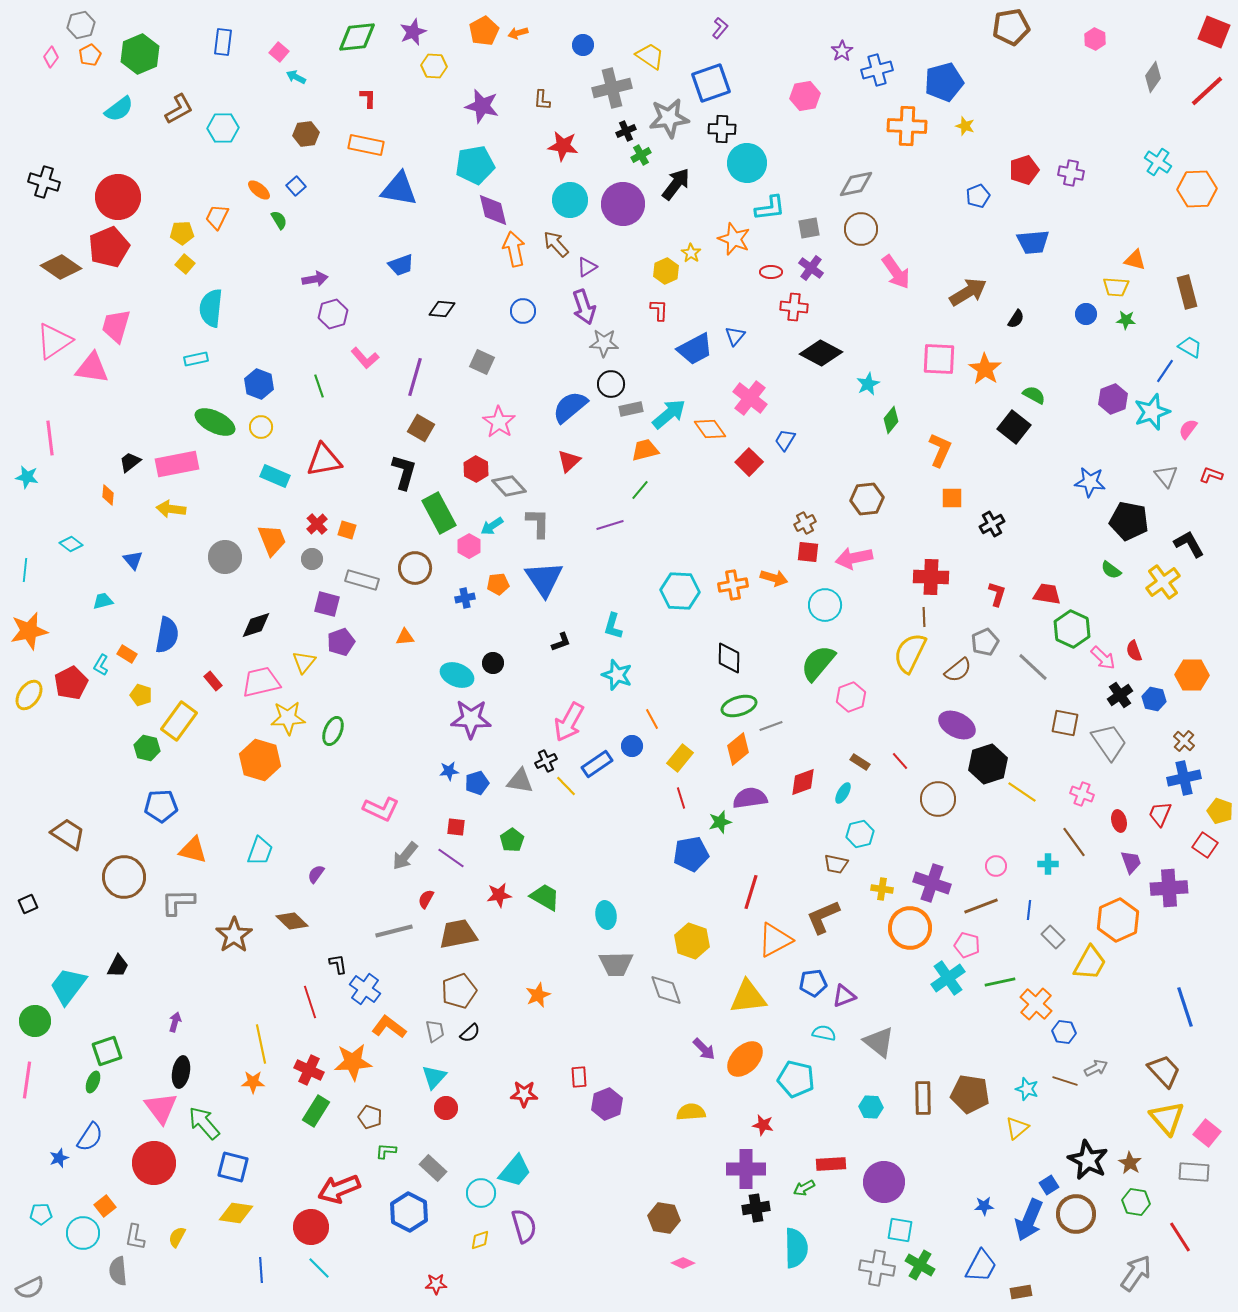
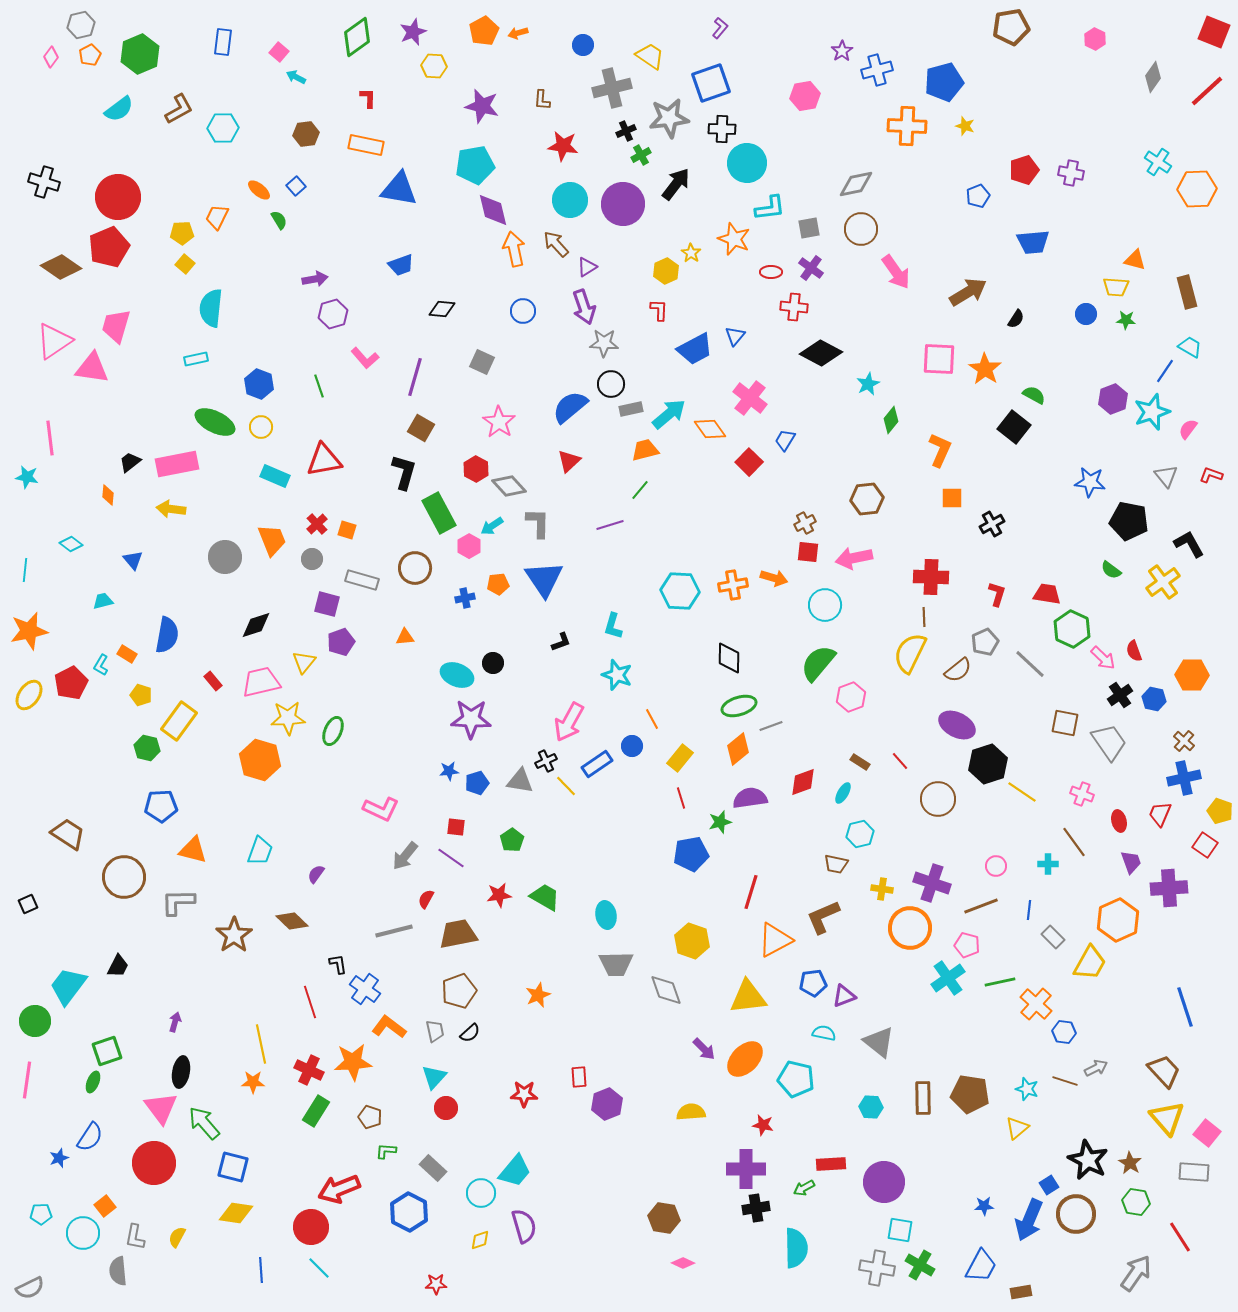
green diamond at (357, 37): rotated 30 degrees counterclockwise
gray line at (1033, 667): moved 3 px left, 3 px up
